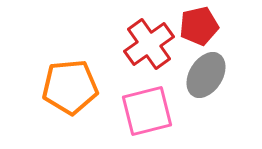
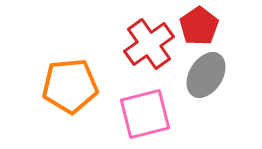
red pentagon: rotated 21 degrees counterclockwise
orange pentagon: moved 1 px up
pink square: moved 2 px left, 3 px down
